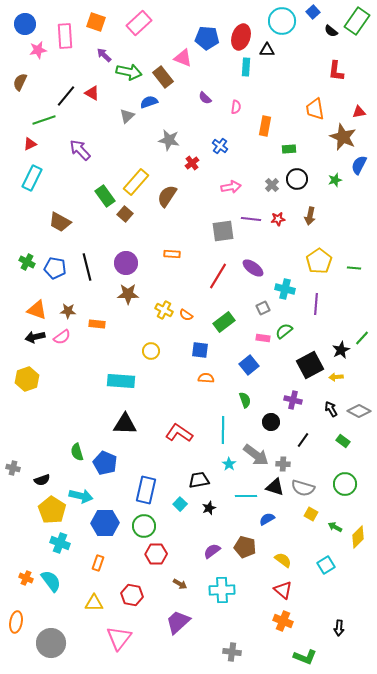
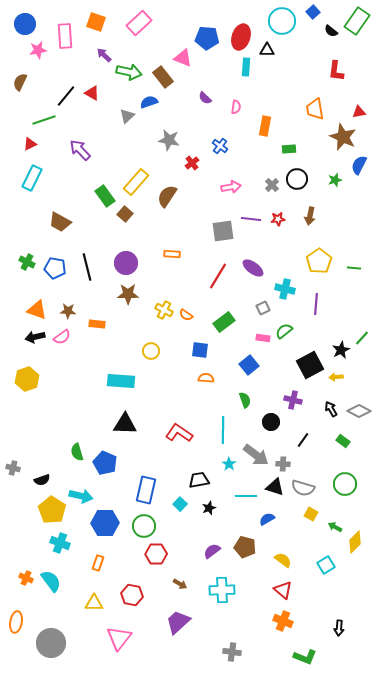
yellow diamond at (358, 537): moved 3 px left, 5 px down
